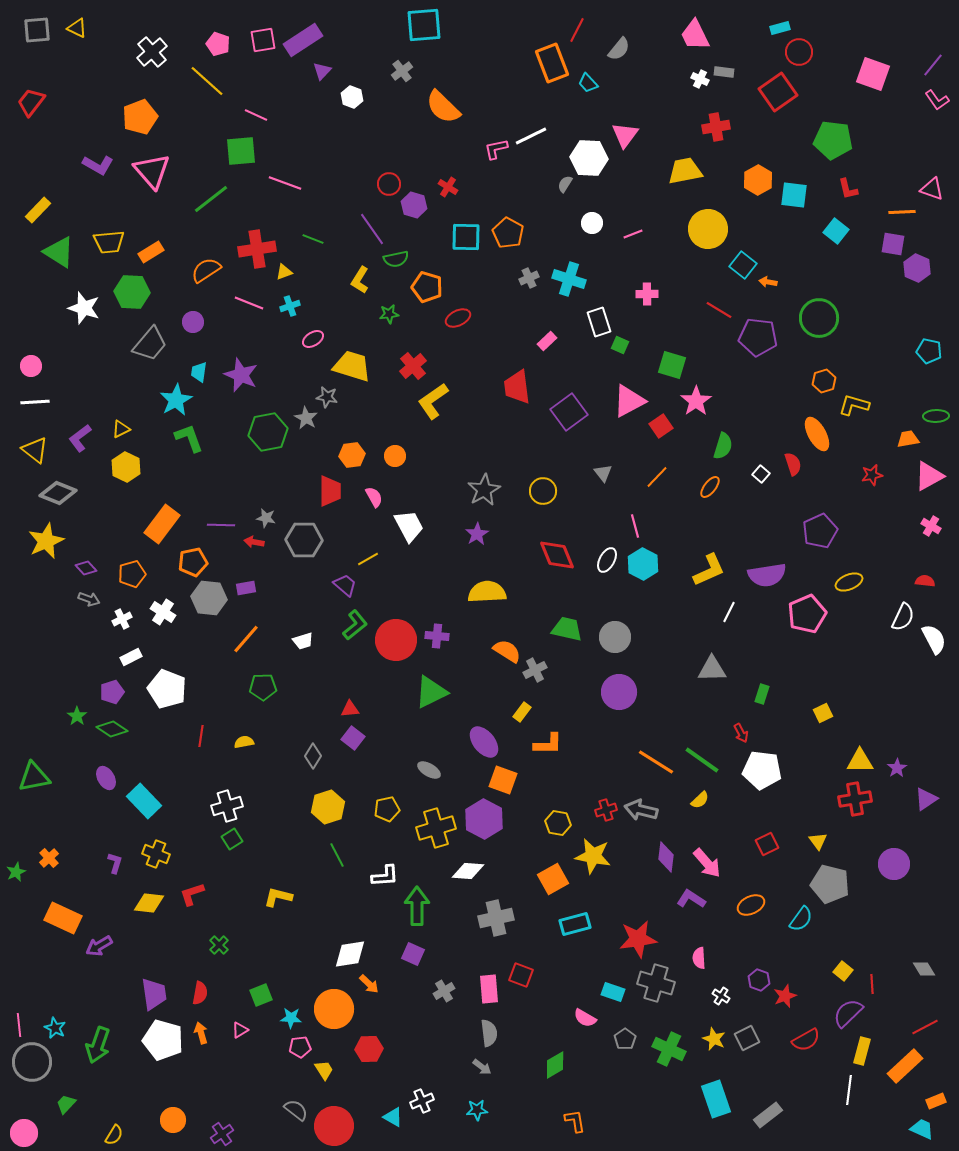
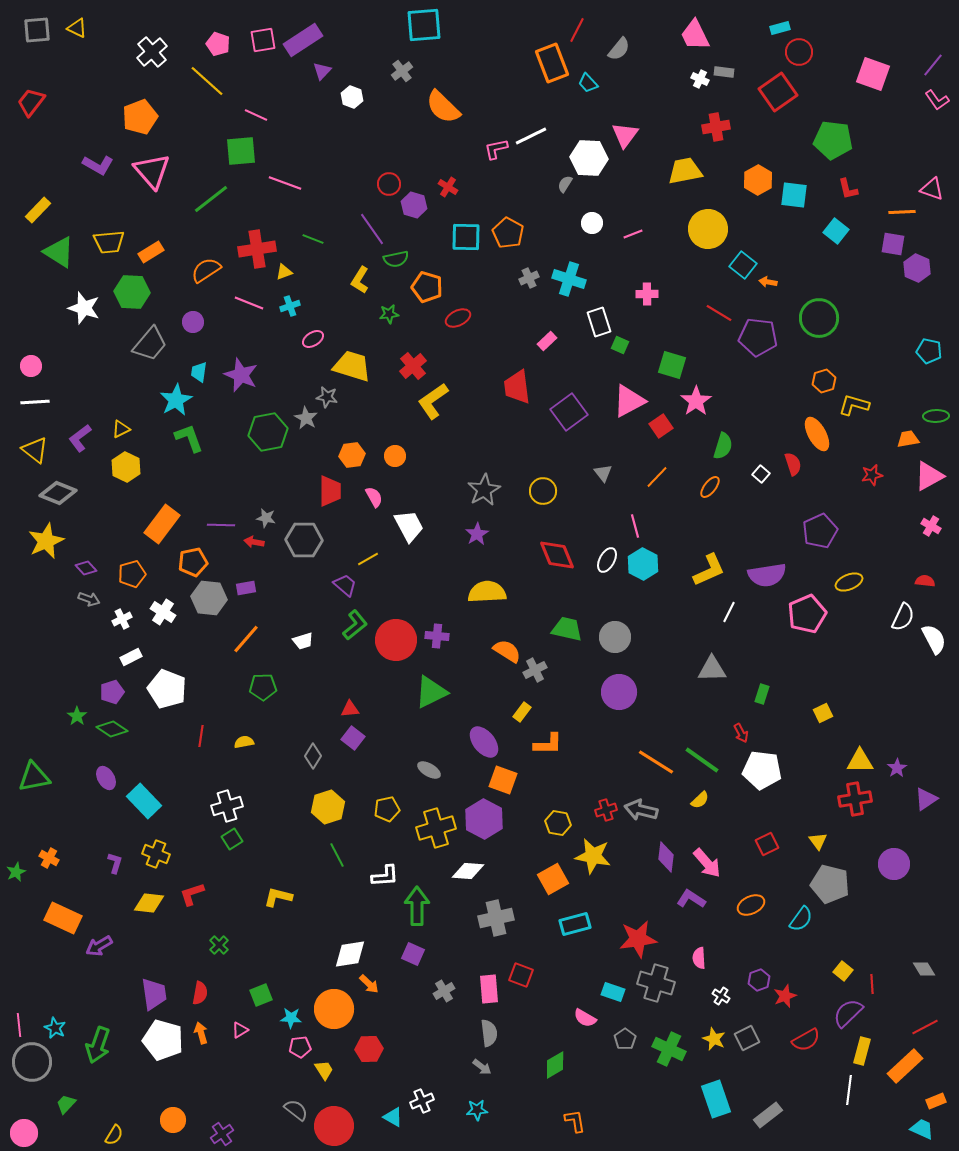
red line at (719, 310): moved 3 px down
orange cross at (49, 858): rotated 18 degrees counterclockwise
purple hexagon at (759, 980): rotated 20 degrees clockwise
